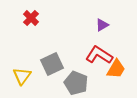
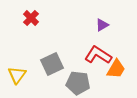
red L-shape: moved 1 px left
yellow triangle: moved 5 px left, 1 px up
gray pentagon: moved 2 px right; rotated 15 degrees counterclockwise
